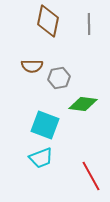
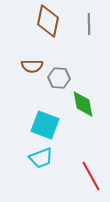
gray hexagon: rotated 15 degrees clockwise
green diamond: rotated 72 degrees clockwise
